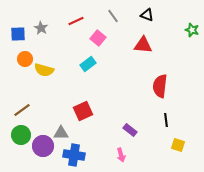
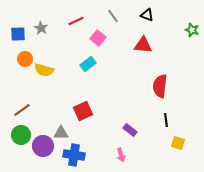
yellow square: moved 2 px up
